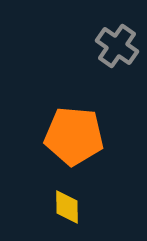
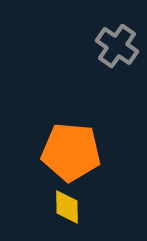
orange pentagon: moved 3 px left, 16 px down
